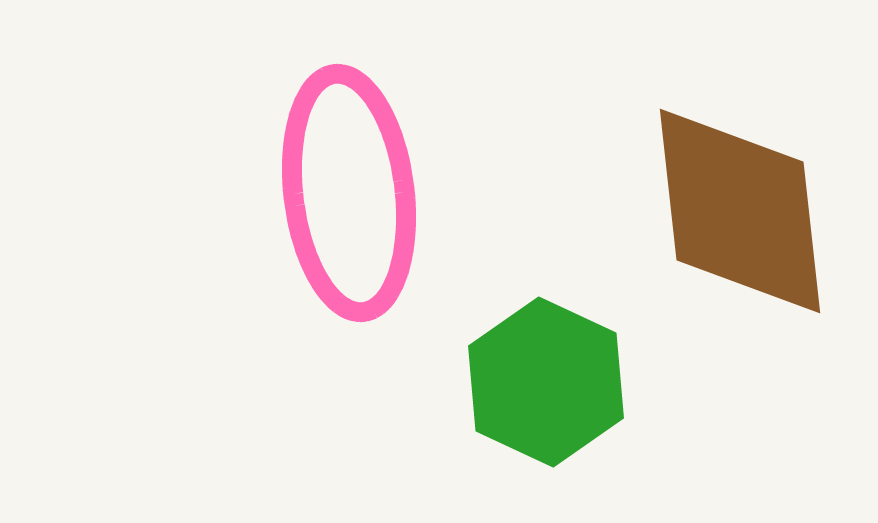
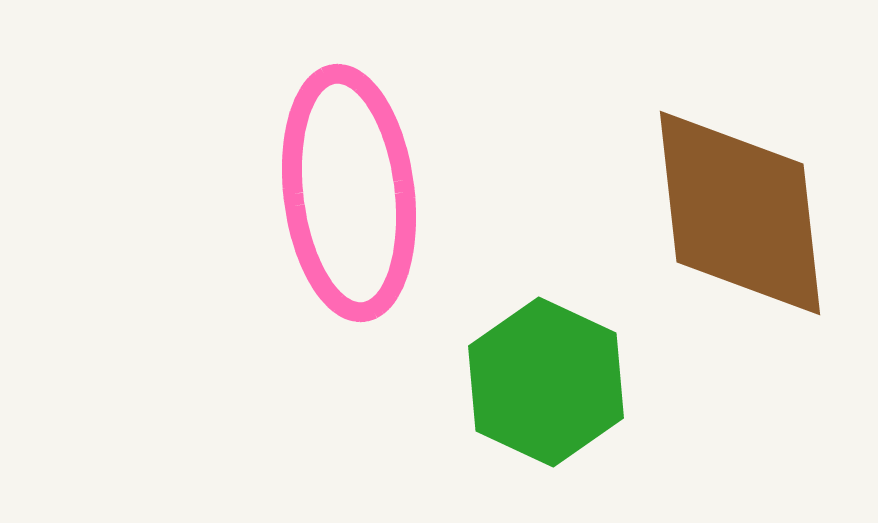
brown diamond: moved 2 px down
